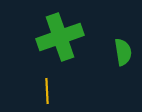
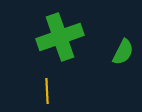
green semicircle: rotated 36 degrees clockwise
